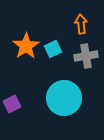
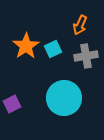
orange arrow: moved 1 px left, 1 px down; rotated 150 degrees counterclockwise
